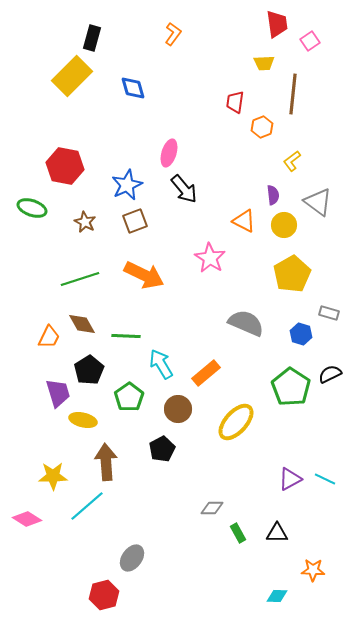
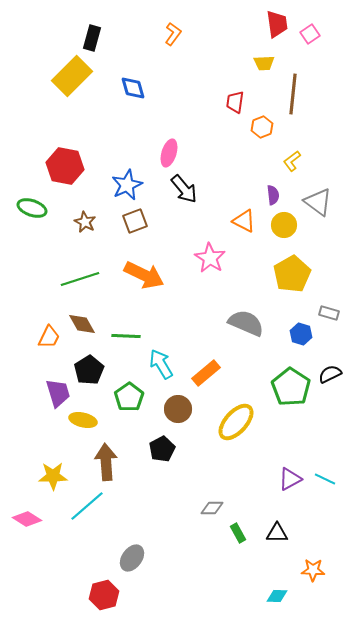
pink square at (310, 41): moved 7 px up
